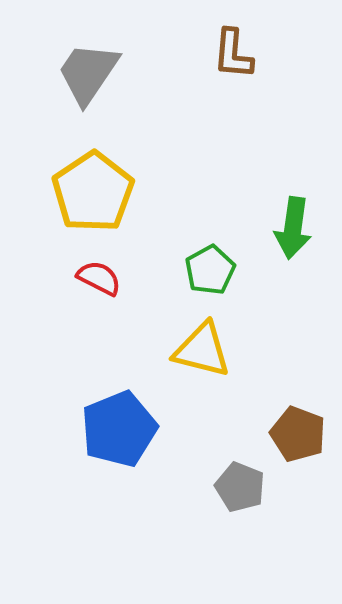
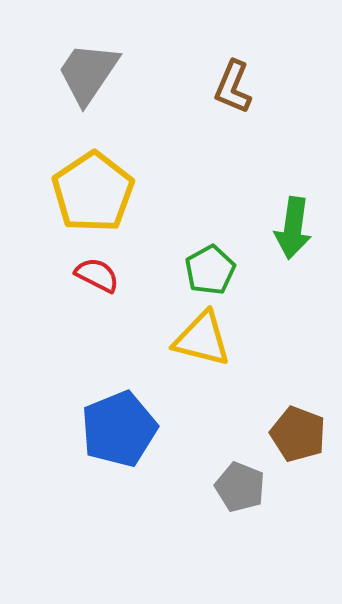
brown L-shape: moved 33 px down; rotated 18 degrees clockwise
red semicircle: moved 2 px left, 3 px up
yellow triangle: moved 11 px up
